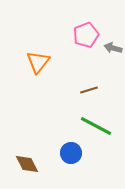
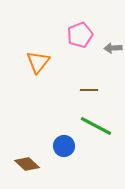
pink pentagon: moved 6 px left
gray arrow: rotated 18 degrees counterclockwise
brown line: rotated 18 degrees clockwise
blue circle: moved 7 px left, 7 px up
brown diamond: rotated 20 degrees counterclockwise
